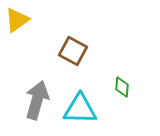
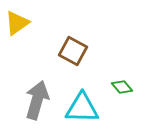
yellow triangle: moved 3 px down
green diamond: rotated 45 degrees counterclockwise
cyan triangle: moved 2 px right, 1 px up
